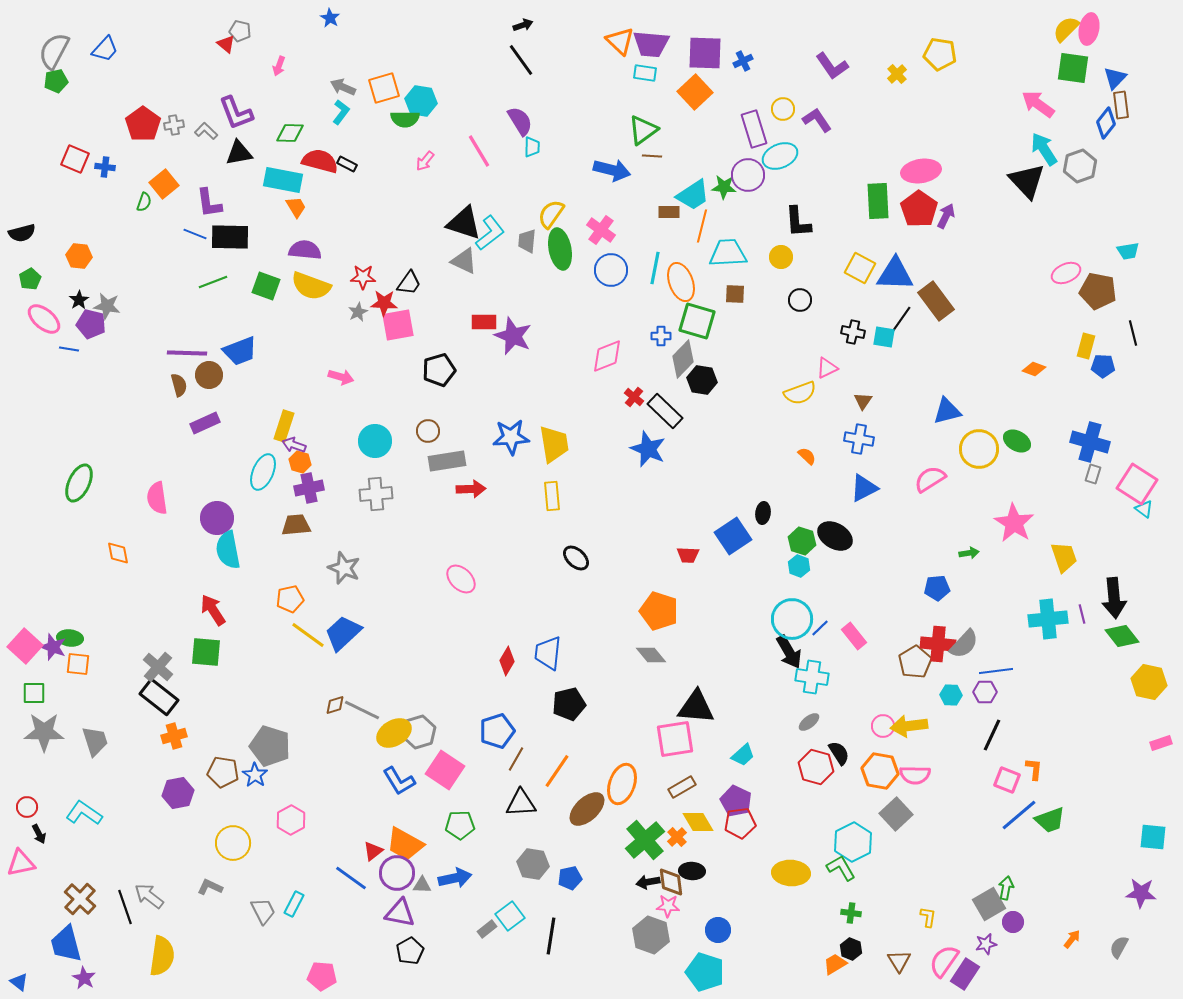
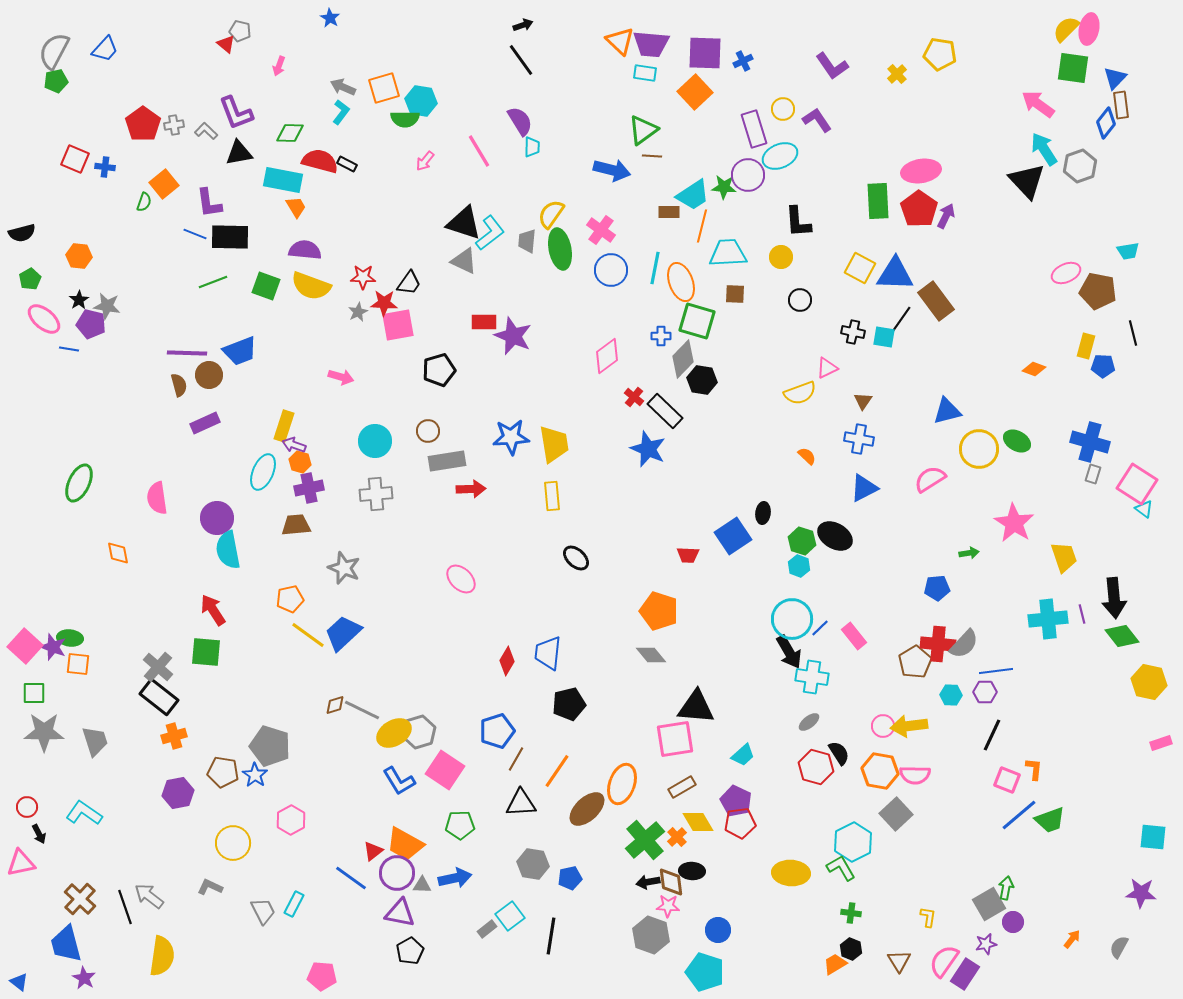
pink diamond at (607, 356): rotated 15 degrees counterclockwise
